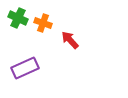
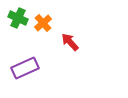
orange cross: rotated 30 degrees clockwise
red arrow: moved 2 px down
